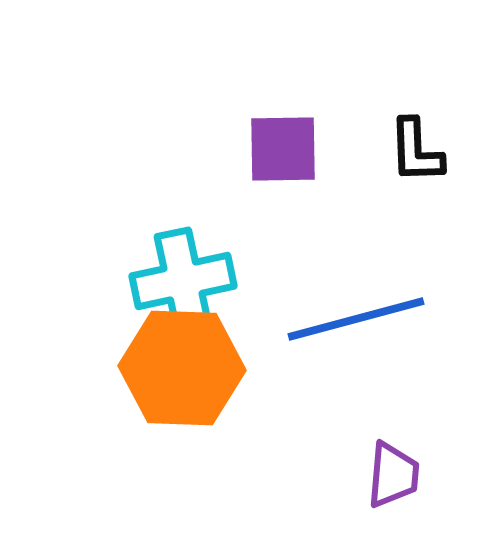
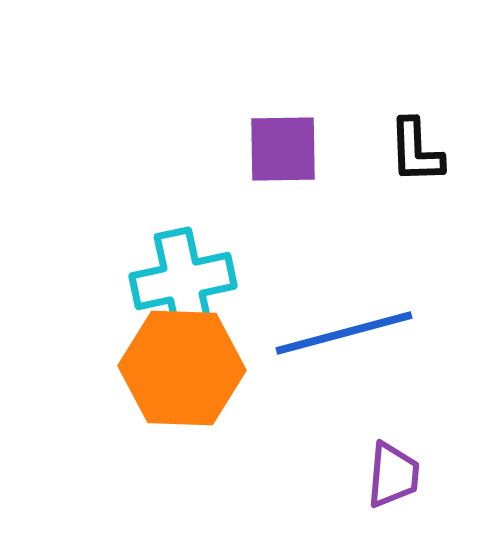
blue line: moved 12 px left, 14 px down
